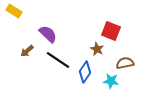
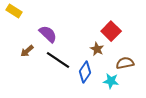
red square: rotated 24 degrees clockwise
